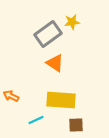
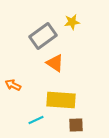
gray rectangle: moved 5 px left, 2 px down
orange arrow: moved 2 px right, 11 px up
